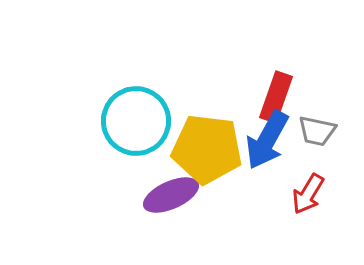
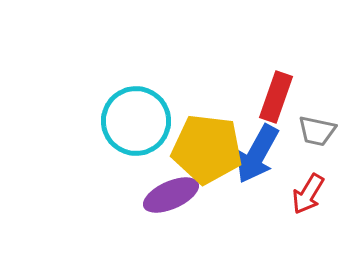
blue arrow: moved 10 px left, 14 px down
